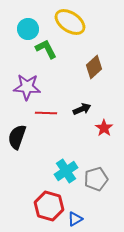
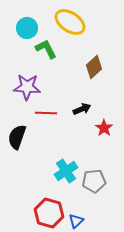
cyan circle: moved 1 px left, 1 px up
gray pentagon: moved 2 px left, 2 px down; rotated 10 degrees clockwise
red hexagon: moved 7 px down
blue triangle: moved 1 px right, 2 px down; rotated 14 degrees counterclockwise
